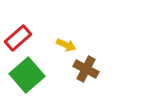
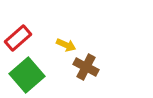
brown cross: moved 2 px up
